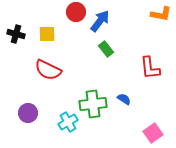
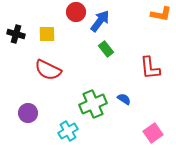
green cross: rotated 16 degrees counterclockwise
cyan cross: moved 9 px down
